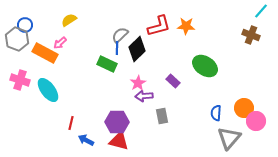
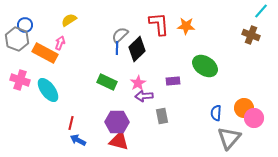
red L-shape: moved 2 px up; rotated 80 degrees counterclockwise
pink arrow: rotated 152 degrees clockwise
green rectangle: moved 18 px down
purple rectangle: rotated 48 degrees counterclockwise
pink circle: moved 2 px left, 3 px up
blue arrow: moved 8 px left
